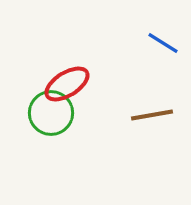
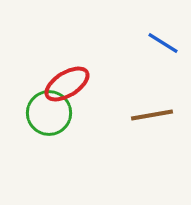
green circle: moved 2 px left
